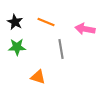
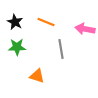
orange triangle: moved 1 px left, 1 px up
